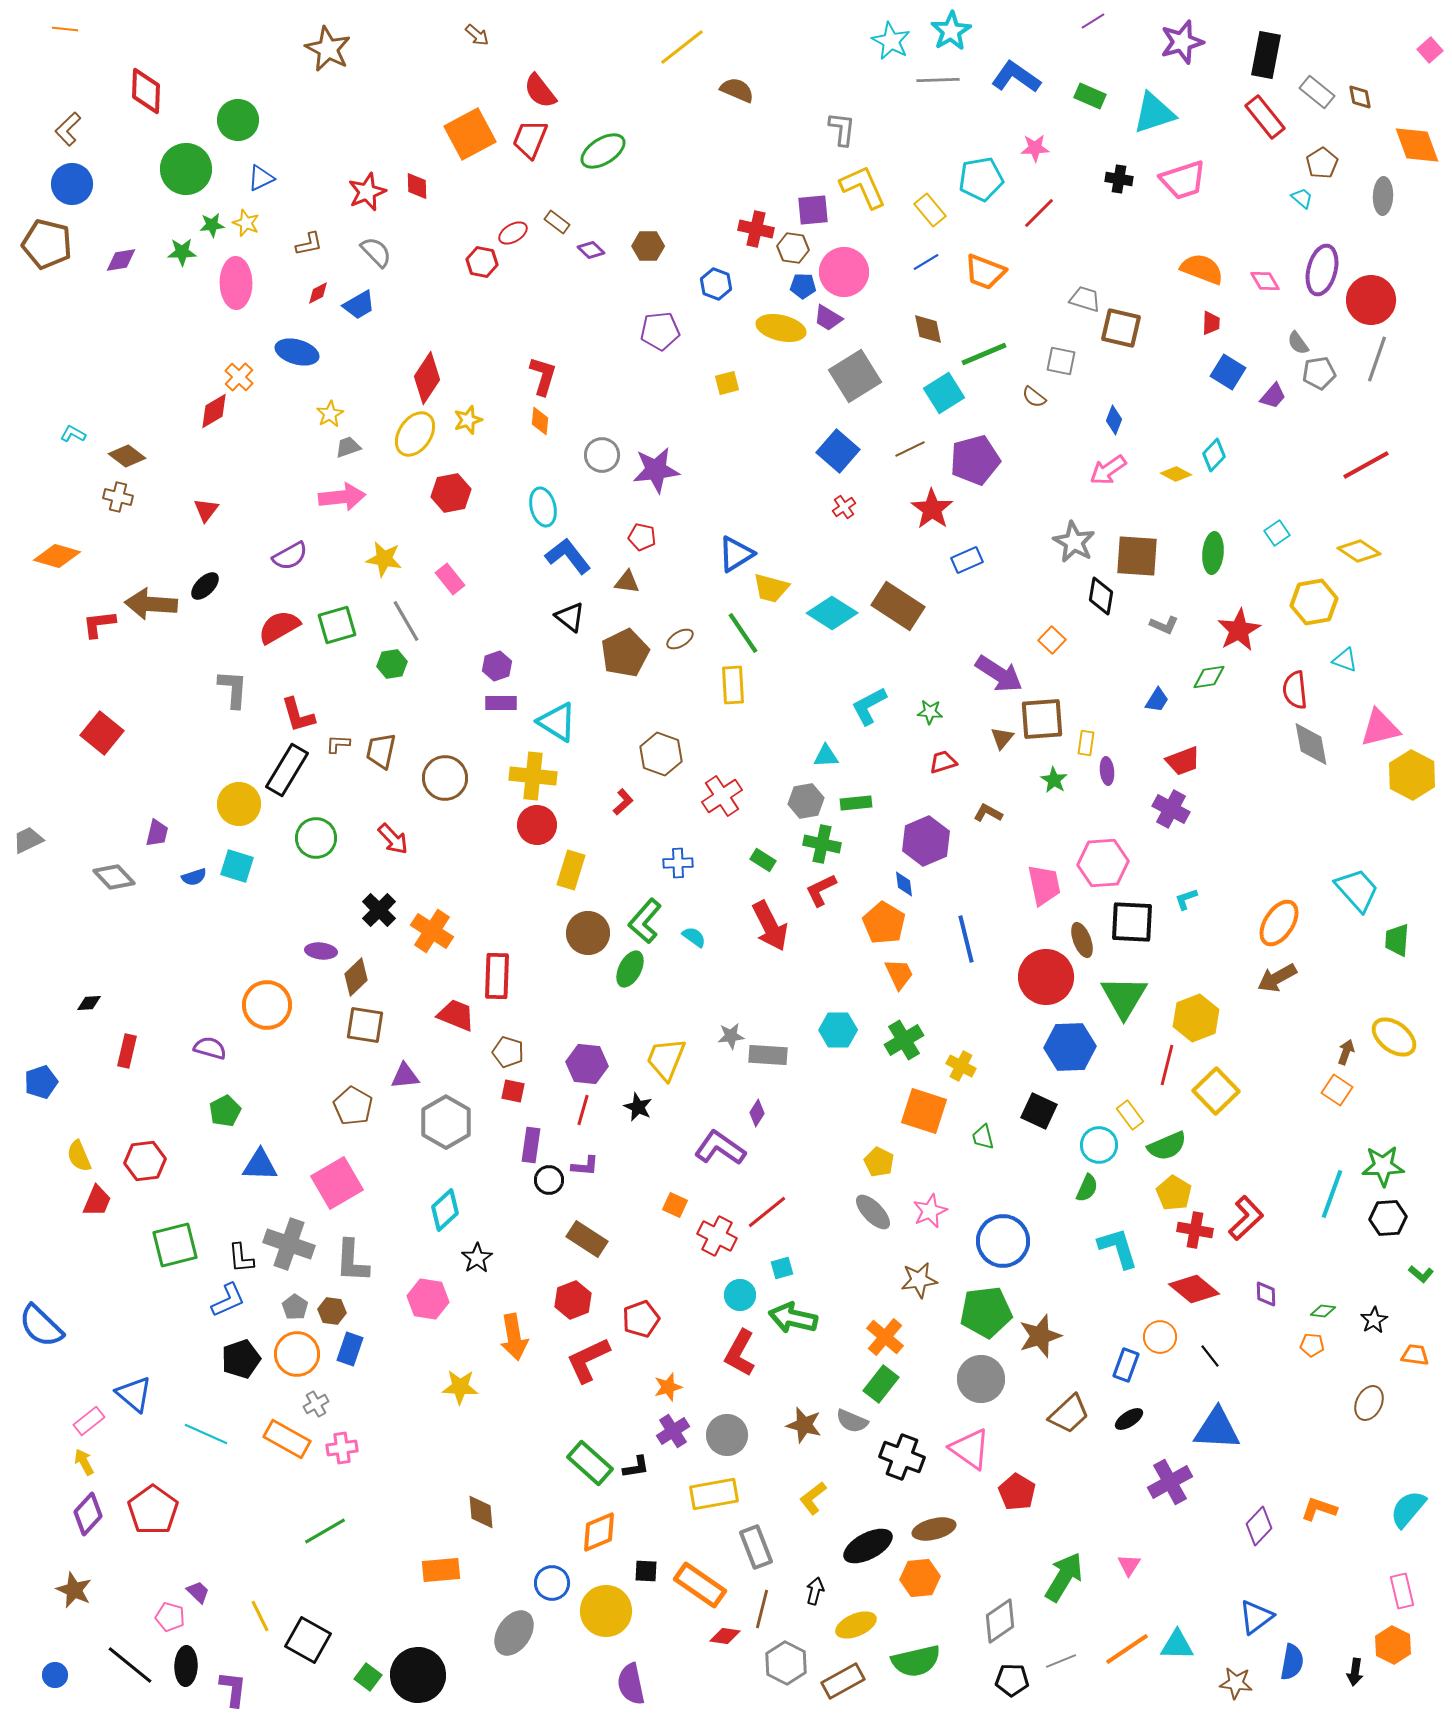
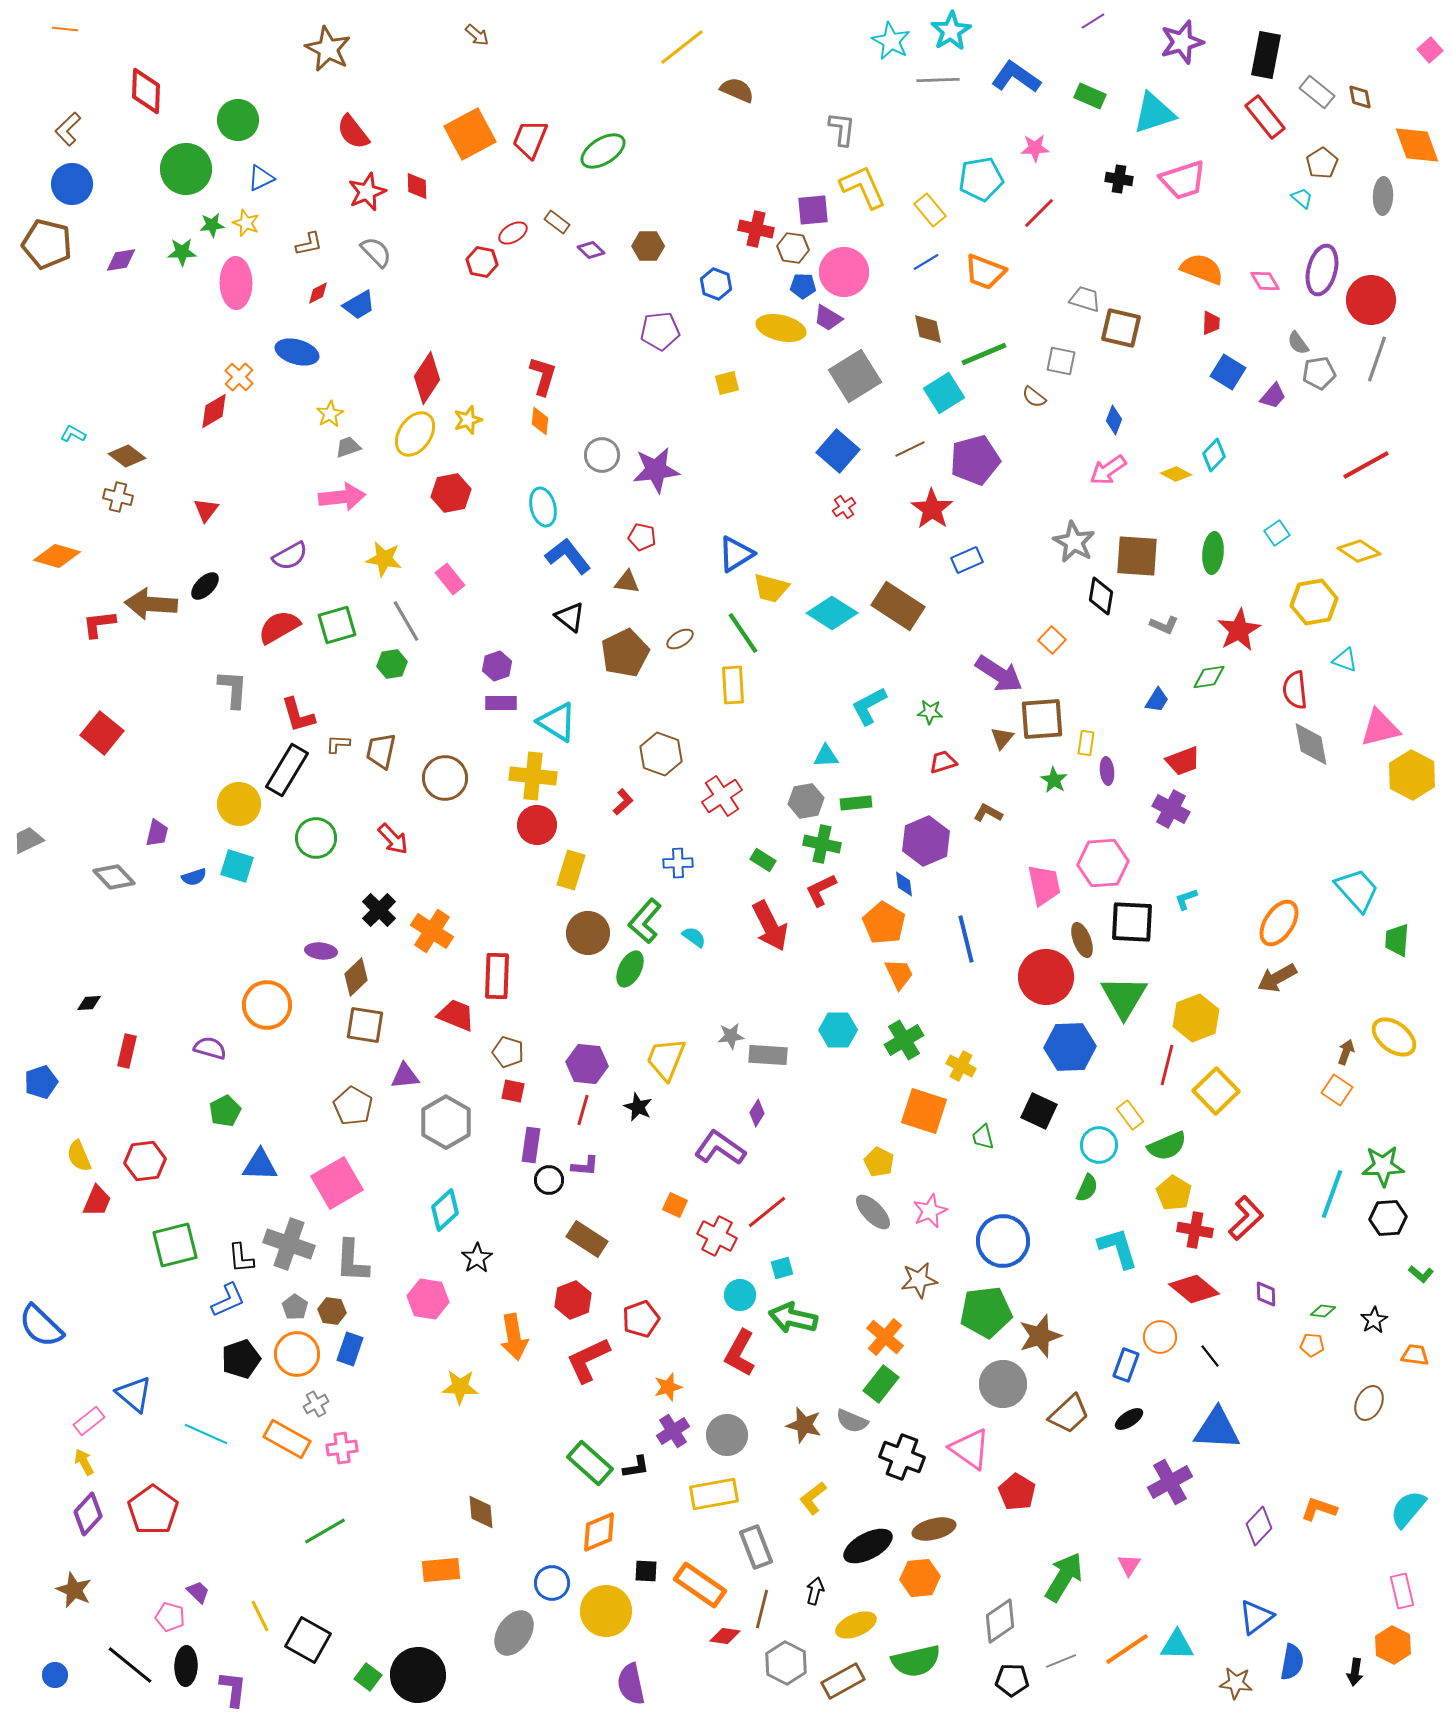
red semicircle at (540, 91): moved 187 px left, 41 px down
gray circle at (981, 1379): moved 22 px right, 5 px down
